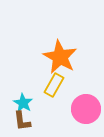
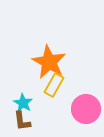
orange star: moved 11 px left, 5 px down
